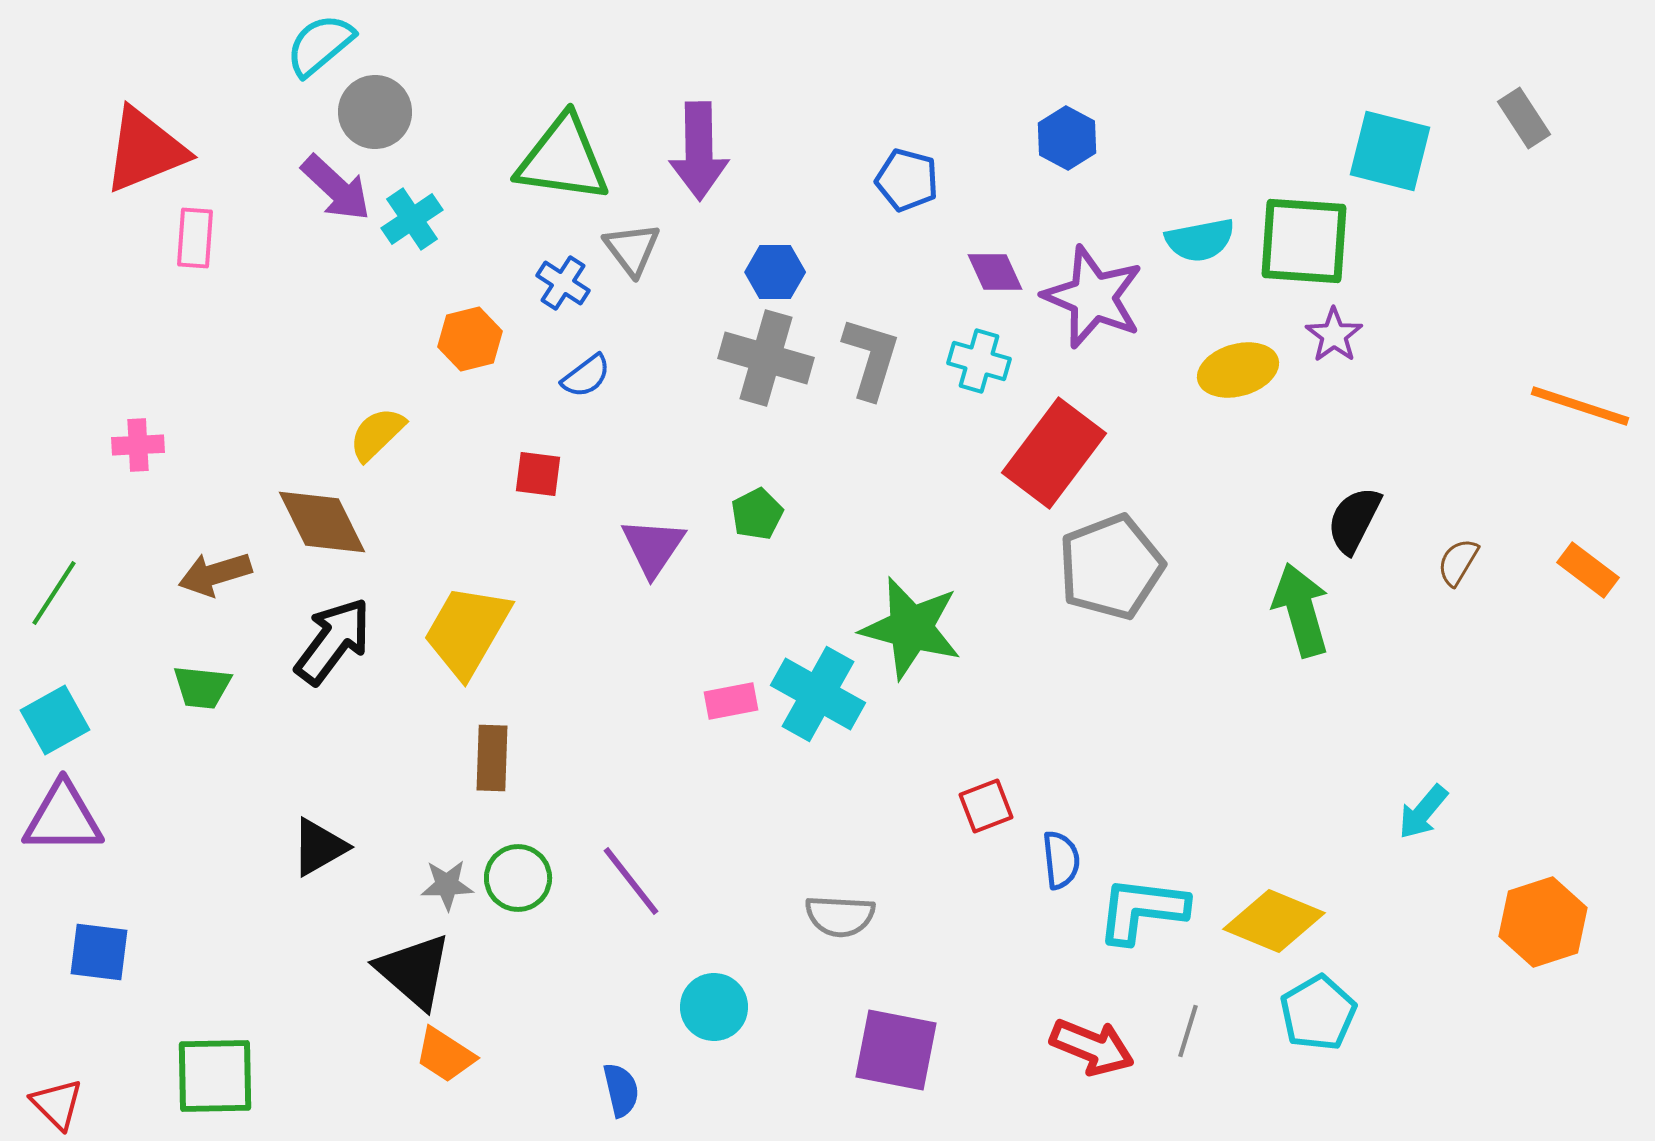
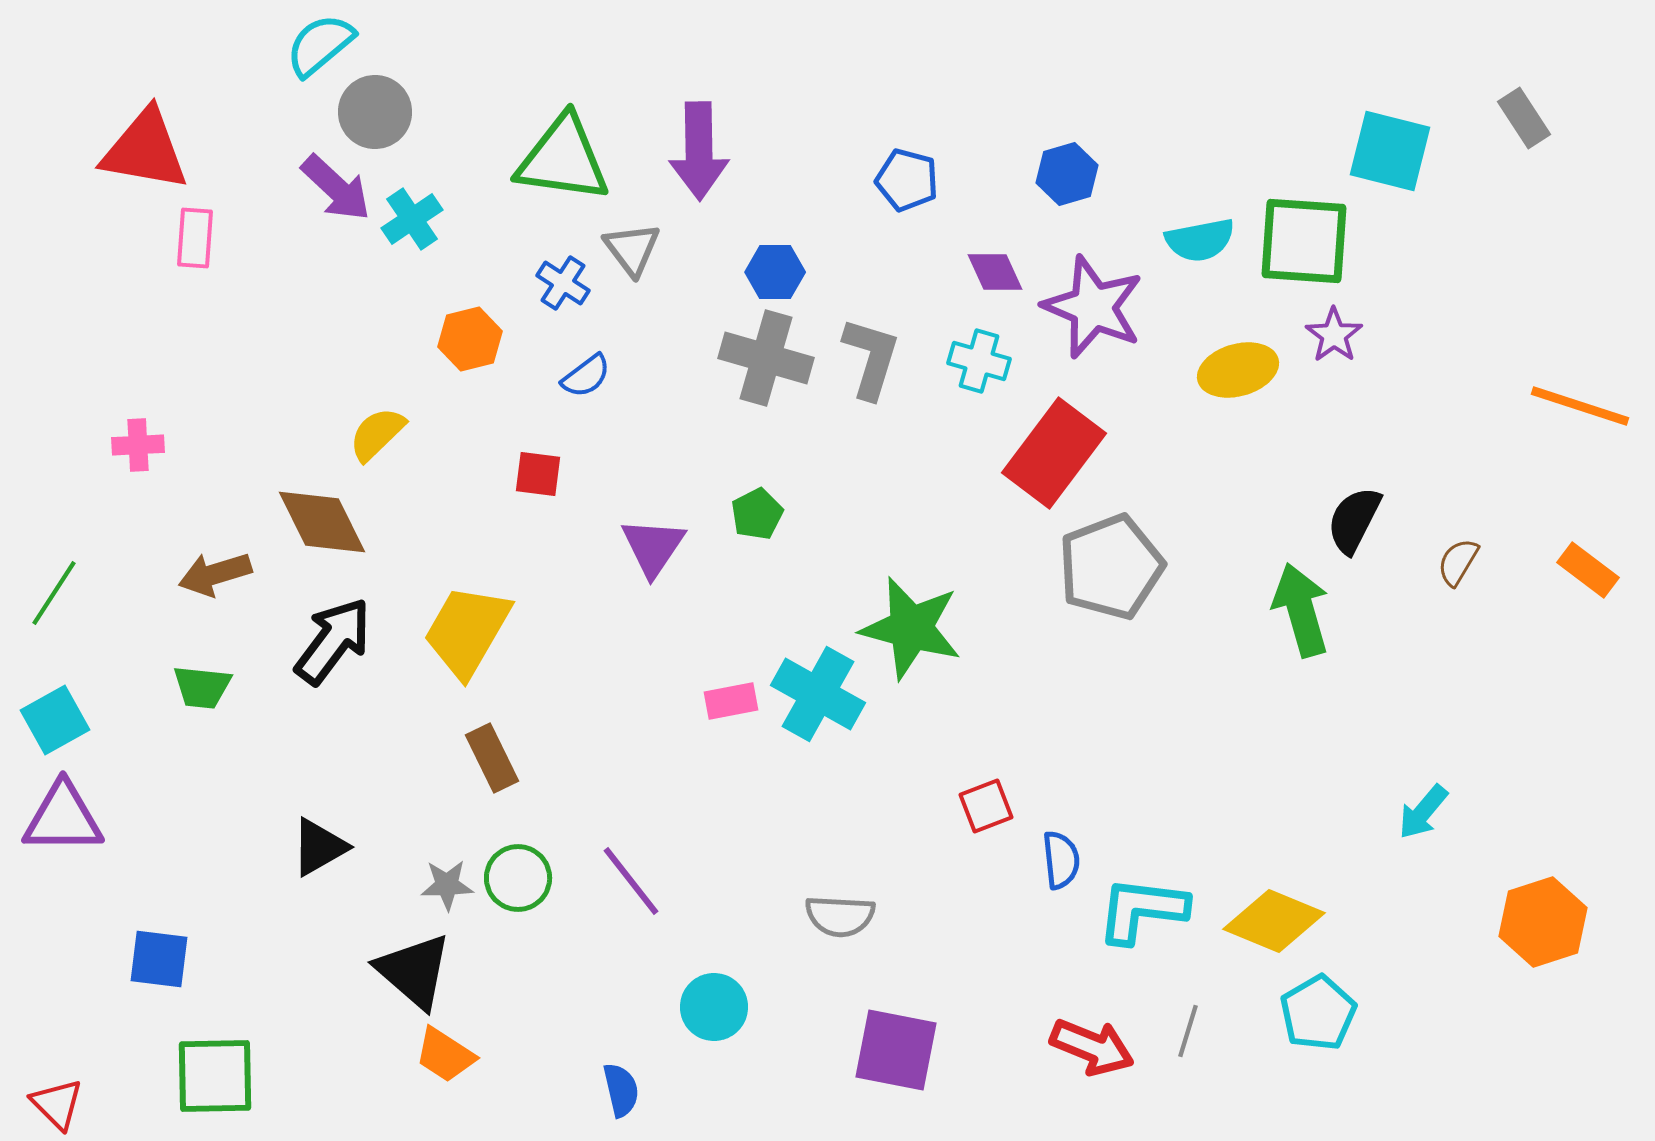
blue hexagon at (1067, 138): moved 36 px down; rotated 16 degrees clockwise
red triangle at (145, 150): rotated 32 degrees clockwise
purple star at (1093, 297): moved 10 px down
brown rectangle at (492, 758): rotated 28 degrees counterclockwise
blue square at (99, 952): moved 60 px right, 7 px down
